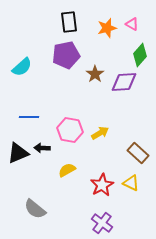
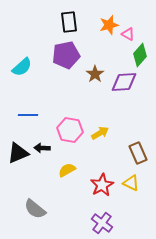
pink triangle: moved 4 px left, 10 px down
orange star: moved 2 px right, 3 px up
blue line: moved 1 px left, 2 px up
brown rectangle: rotated 25 degrees clockwise
